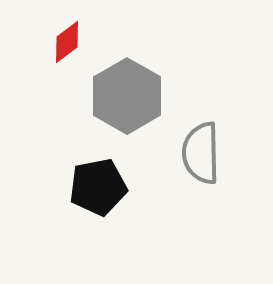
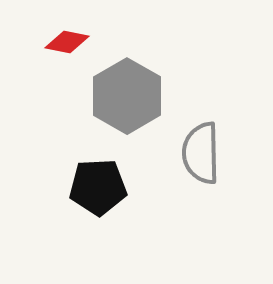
red diamond: rotated 48 degrees clockwise
black pentagon: rotated 8 degrees clockwise
